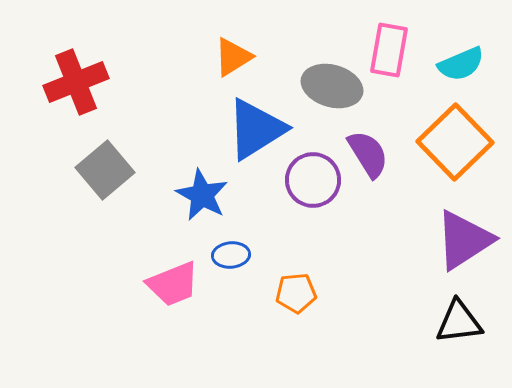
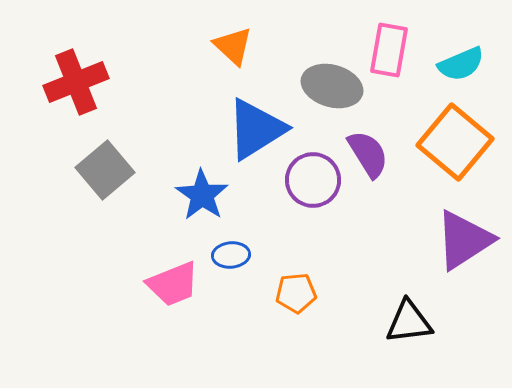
orange triangle: moved 11 px up; rotated 45 degrees counterclockwise
orange square: rotated 6 degrees counterclockwise
blue star: rotated 6 degrees clockwise
black triangle: moved 50 px left
